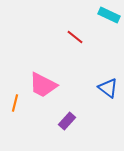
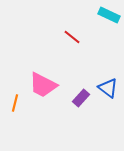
red line: moved 3 px left
purple rectangle: moved 14 px right, 23 px up
